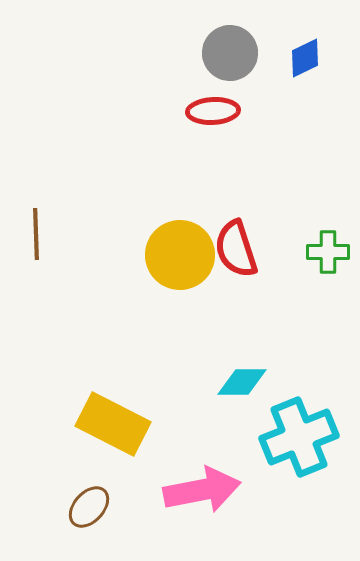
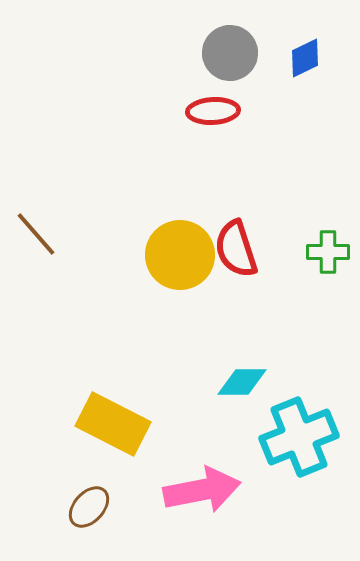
brown line: rotated 39 degrees counterclockwise
